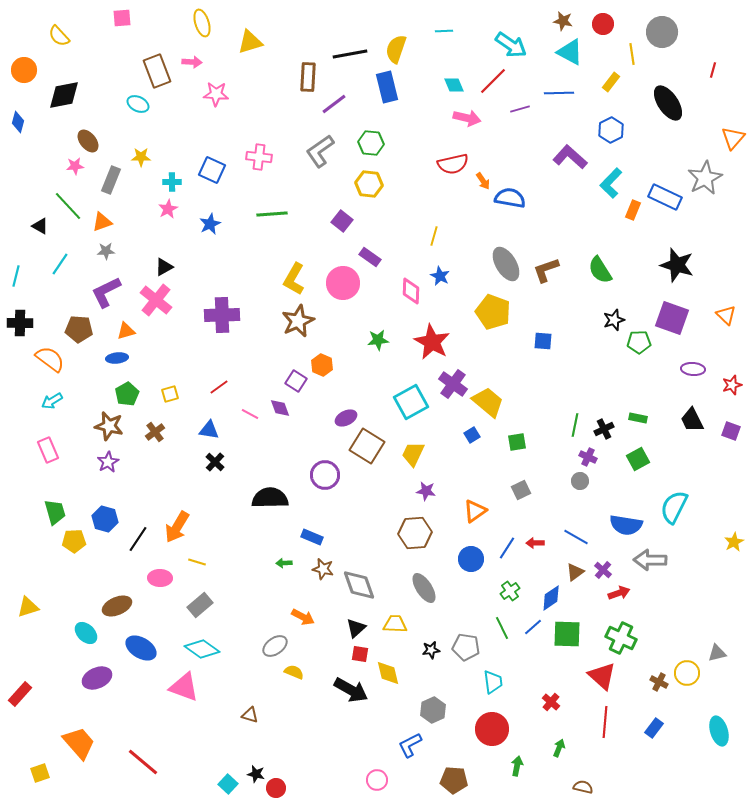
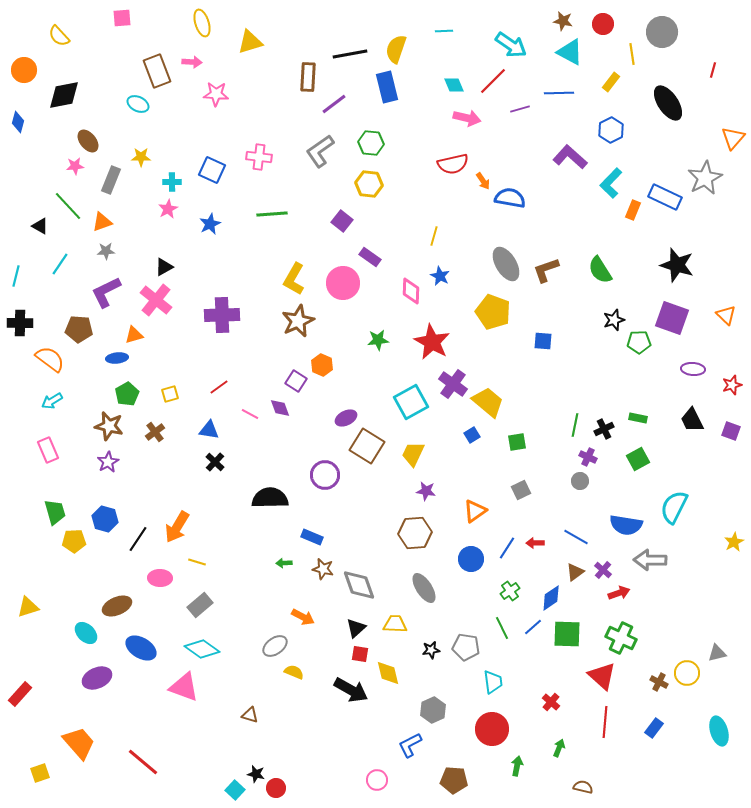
orange triangle at (126, 331): moved 8 px right, 4 px down
cyan square at (228, 784): moved 7 px right, 6 px down
